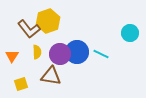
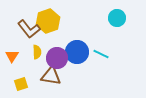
cyan circle: moved 13 px left, 15 px up
purple circle: moved 3 px left, 4 px down
